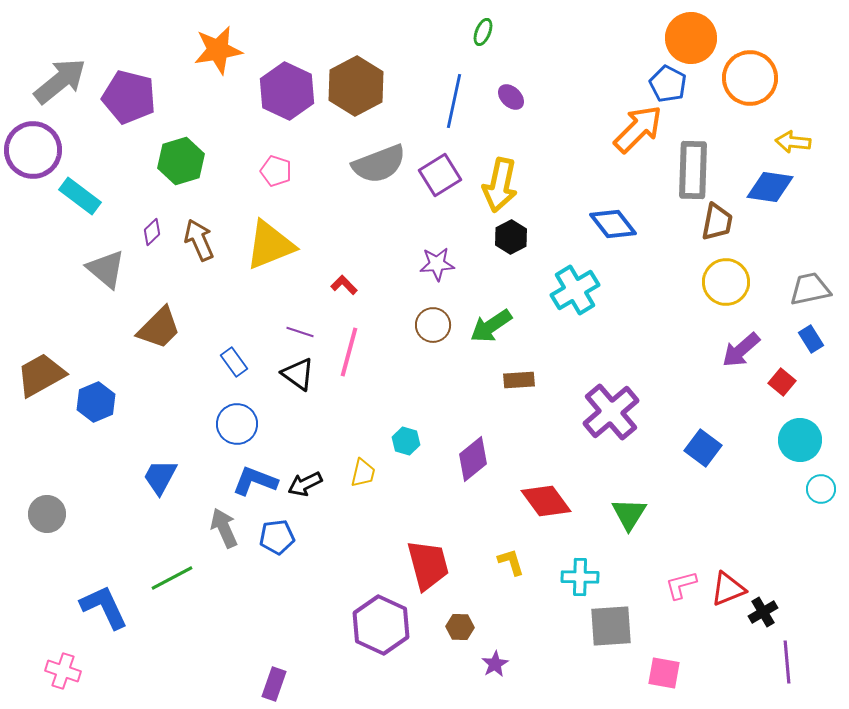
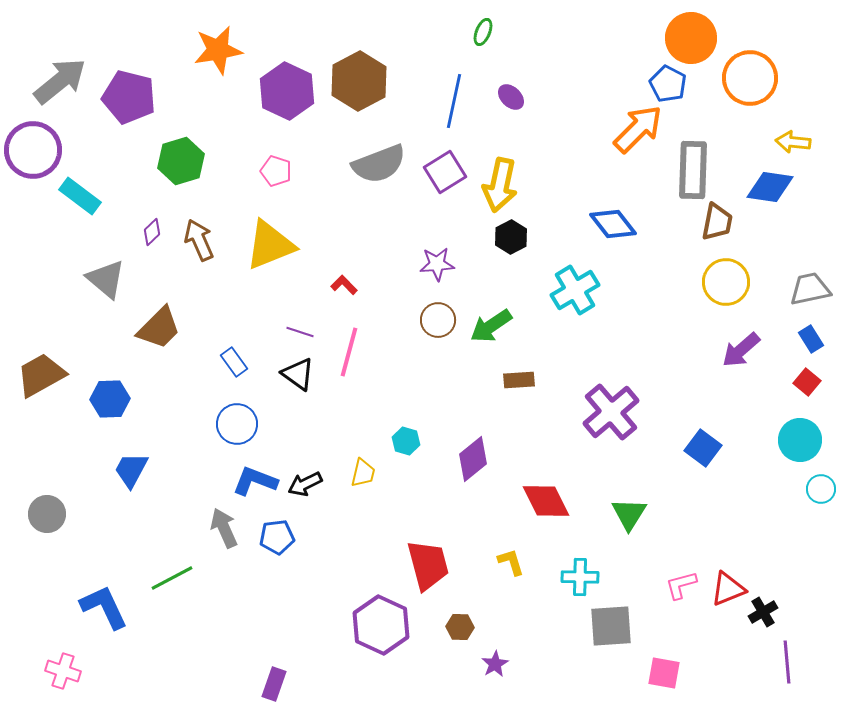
brown hexagon at (356, 86): moved 3 px right, 5 px up
purple square at (440, 175): moved 5 px right, 3 px up
gray triangle at (106, 269): moved 10 px down
brown circle at (433, 325): moved 5 px right, 5 px up
red square at (782, 382): moved 25 px right
blue hexagon at (96, 402): moved 14 px right, 3 px up; rotated 21 degrees clockwise
blue trapezoid at (160, 477): moved 29 px left, 7 px up
red diamond at (546, 501): rotated 9 degrees clockwise
